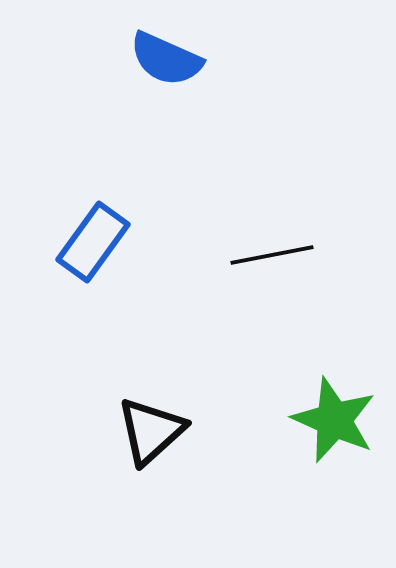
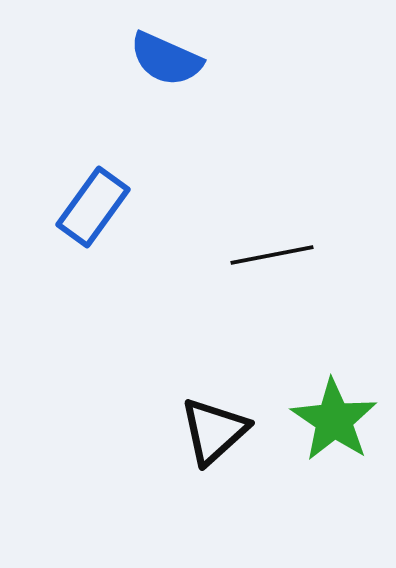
blue rectangle: moved 35 px up
green star: rotated 10 degrees clockwise
black triangle: moved 63 px right
